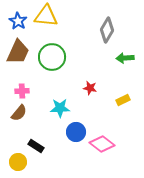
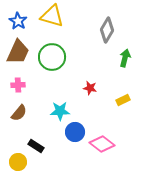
yellow triangle: moved 6 px right; rotated 10 degrees clockwise
green arrow: rotated 108 degrees clockwise
pink cross: moved 4 px left, 6 px up
cyan star: moved 3 px down
blue circle: moved 1 px left
